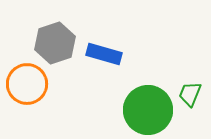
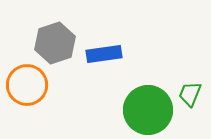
blue rectangle: rotated 24 degrees counterclockwise
orange circle: moved 1 px down
